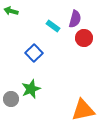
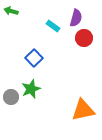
purple semicircle: moved 1 px right, 1 px up
blue square: moved 5 px down
gray circle: moved 2 px up
